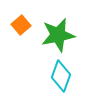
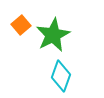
green star: moved 5 px left; rotated 16 degrees counterclockwise
